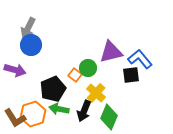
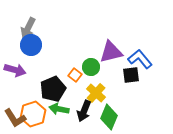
green circle: moved 3 px right, 1 px up
